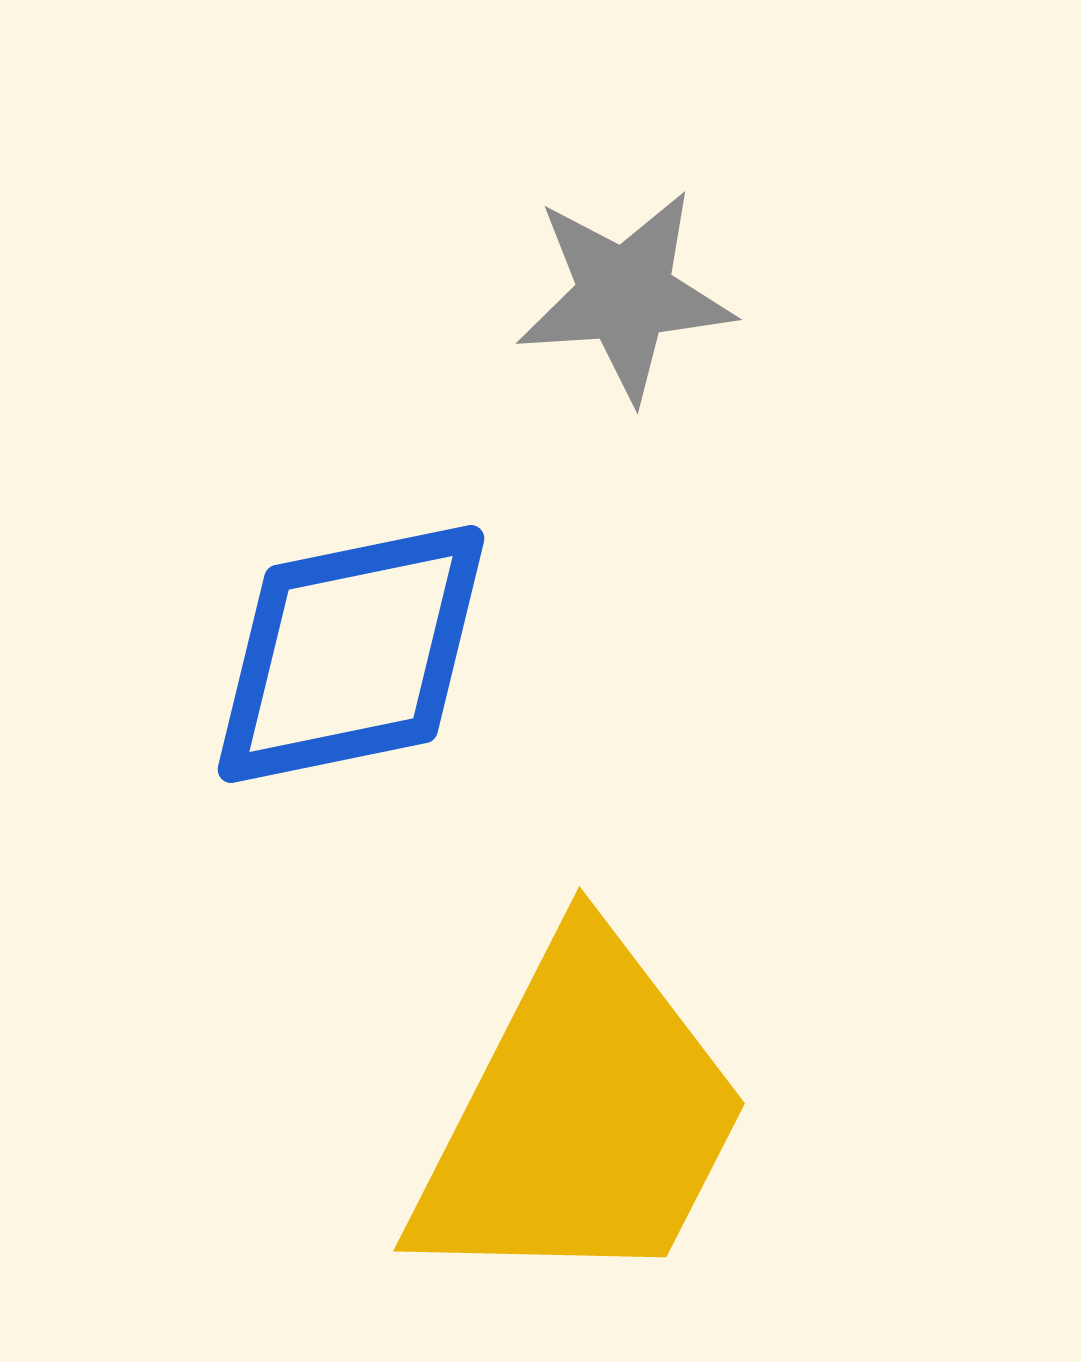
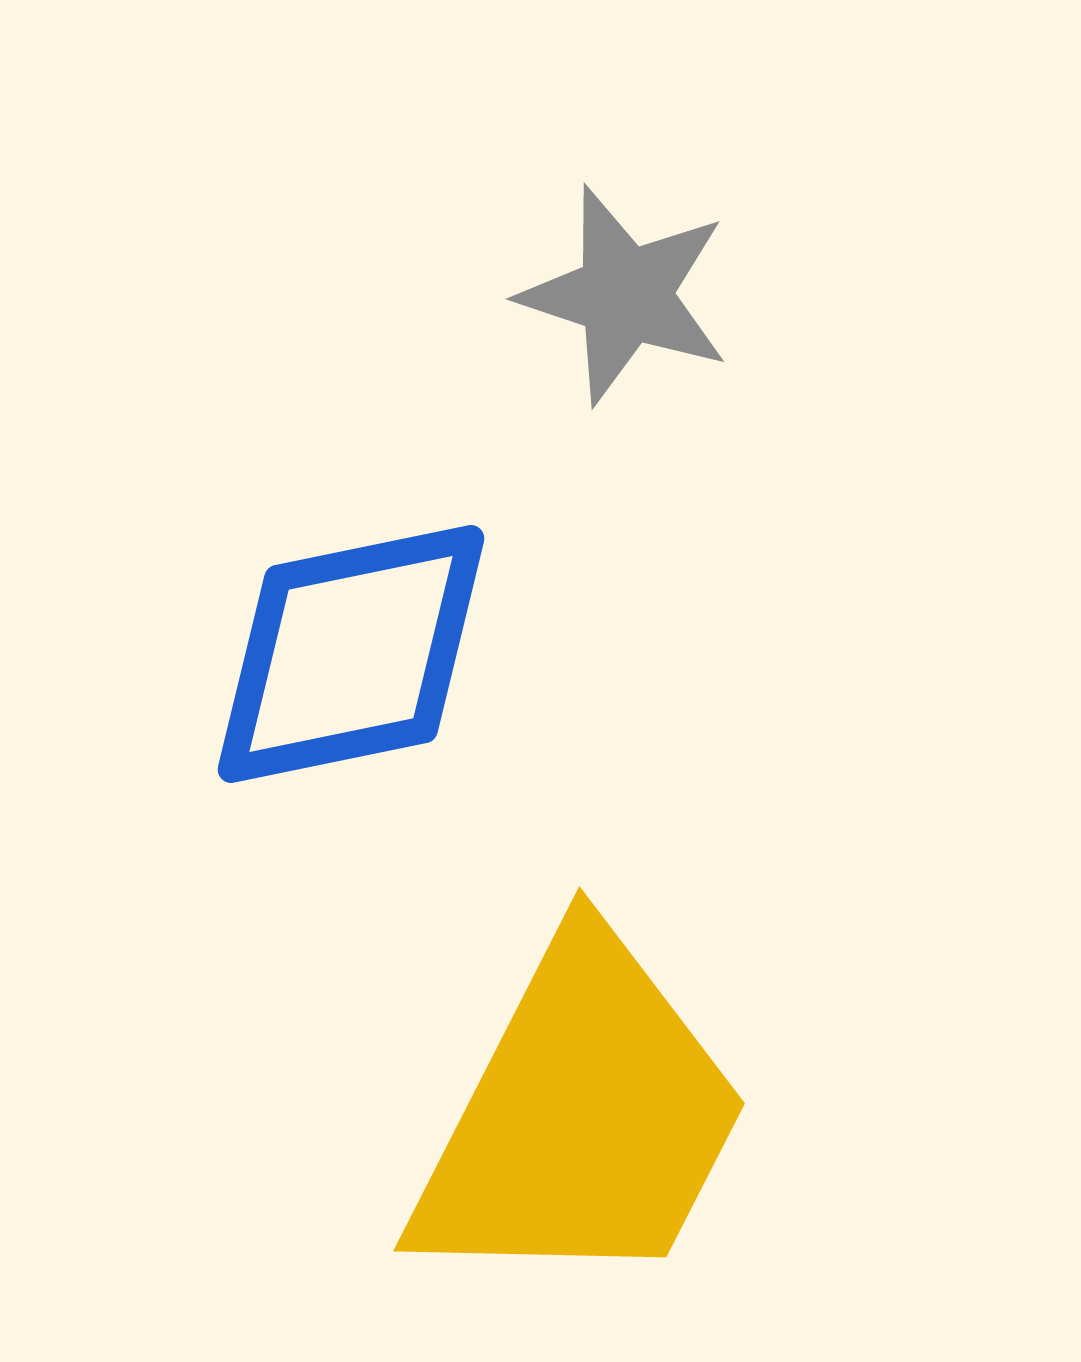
gray star: rotated 22 degrees clockwise
